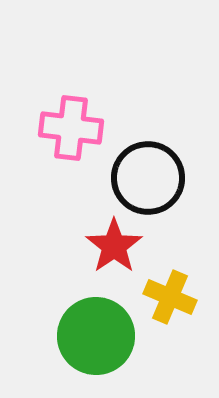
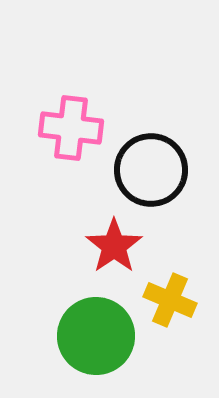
black circle: moved 3 px right, 8 px up
yellow cross: moved 3 px down
